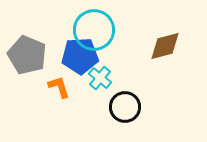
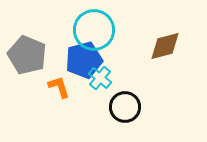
blue pentagon: moved 4 px right, 4 px down; rotated 12 degrees counterclockwise
